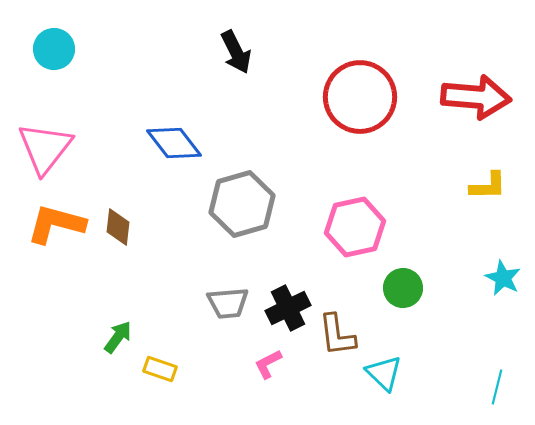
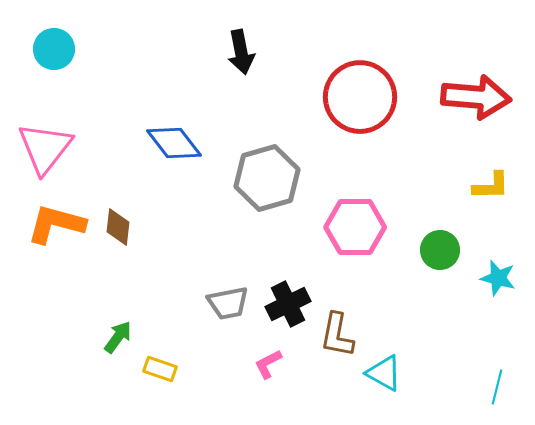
black arrow: moved 5 px right; rotated 15 degrees clockwise
yellow L-shape: moved 3 px right
gray hexagon: moved 25 px right, 26 px up
pink hexagon: rotated 12 degrees clockwise
cyan star: moved 5 px left; rotated 12 degrees counterclockwise
green circle: moved 37 px right, 38 px up
gray trapezoid: rotated 6 degrees counterclockwise
black cross: moved 4 px up
brown L-shape: rotated 18 degrees clockwise
cyan triangle: rotated 15 degrees counterclockwise
